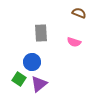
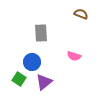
brown semicircle: moved 2 px right, 1 px down
pink semicircle: moved 14 px down
purple triangle: moved 5 px right, 2 px up
